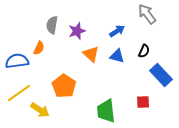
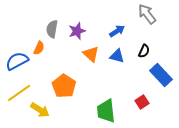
gray semicircle: moved 4 px down
blue semicircle: rotated 20 degrees counterclockwise
red square: moved 1 px left; rotated 32 degrees counterclockwise
